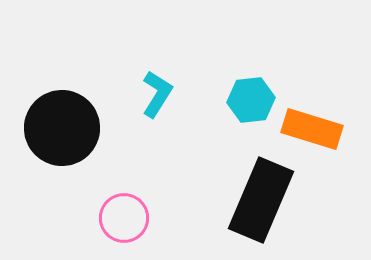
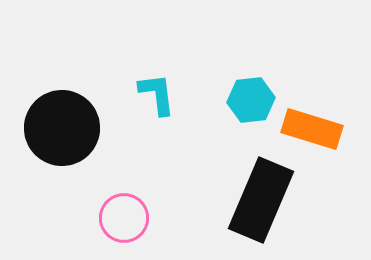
cyan L-shape: rotated 39 degrees counterclockwise
